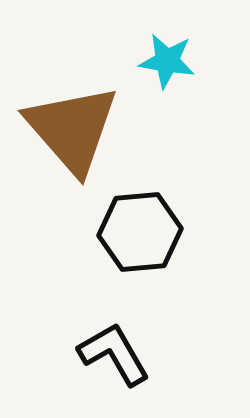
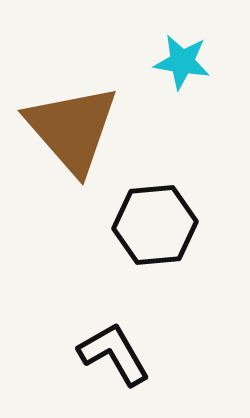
cyan star: moved 15 px right, 1 px down
black hexagon: moved 15 px right, 7 px up
